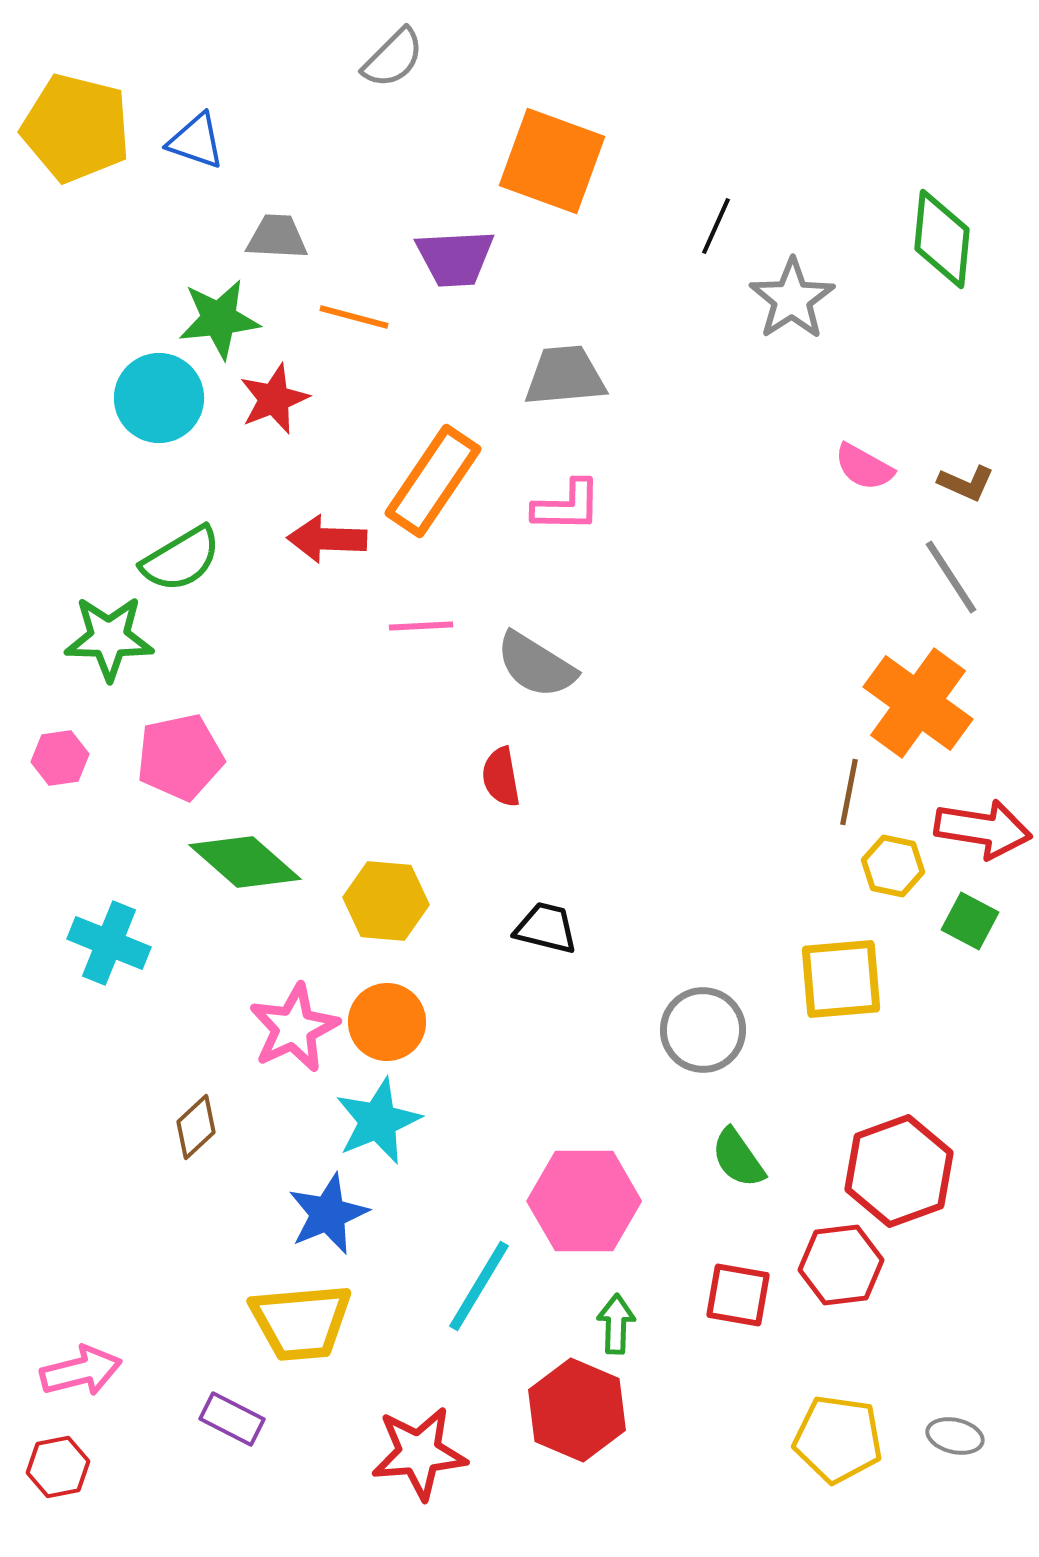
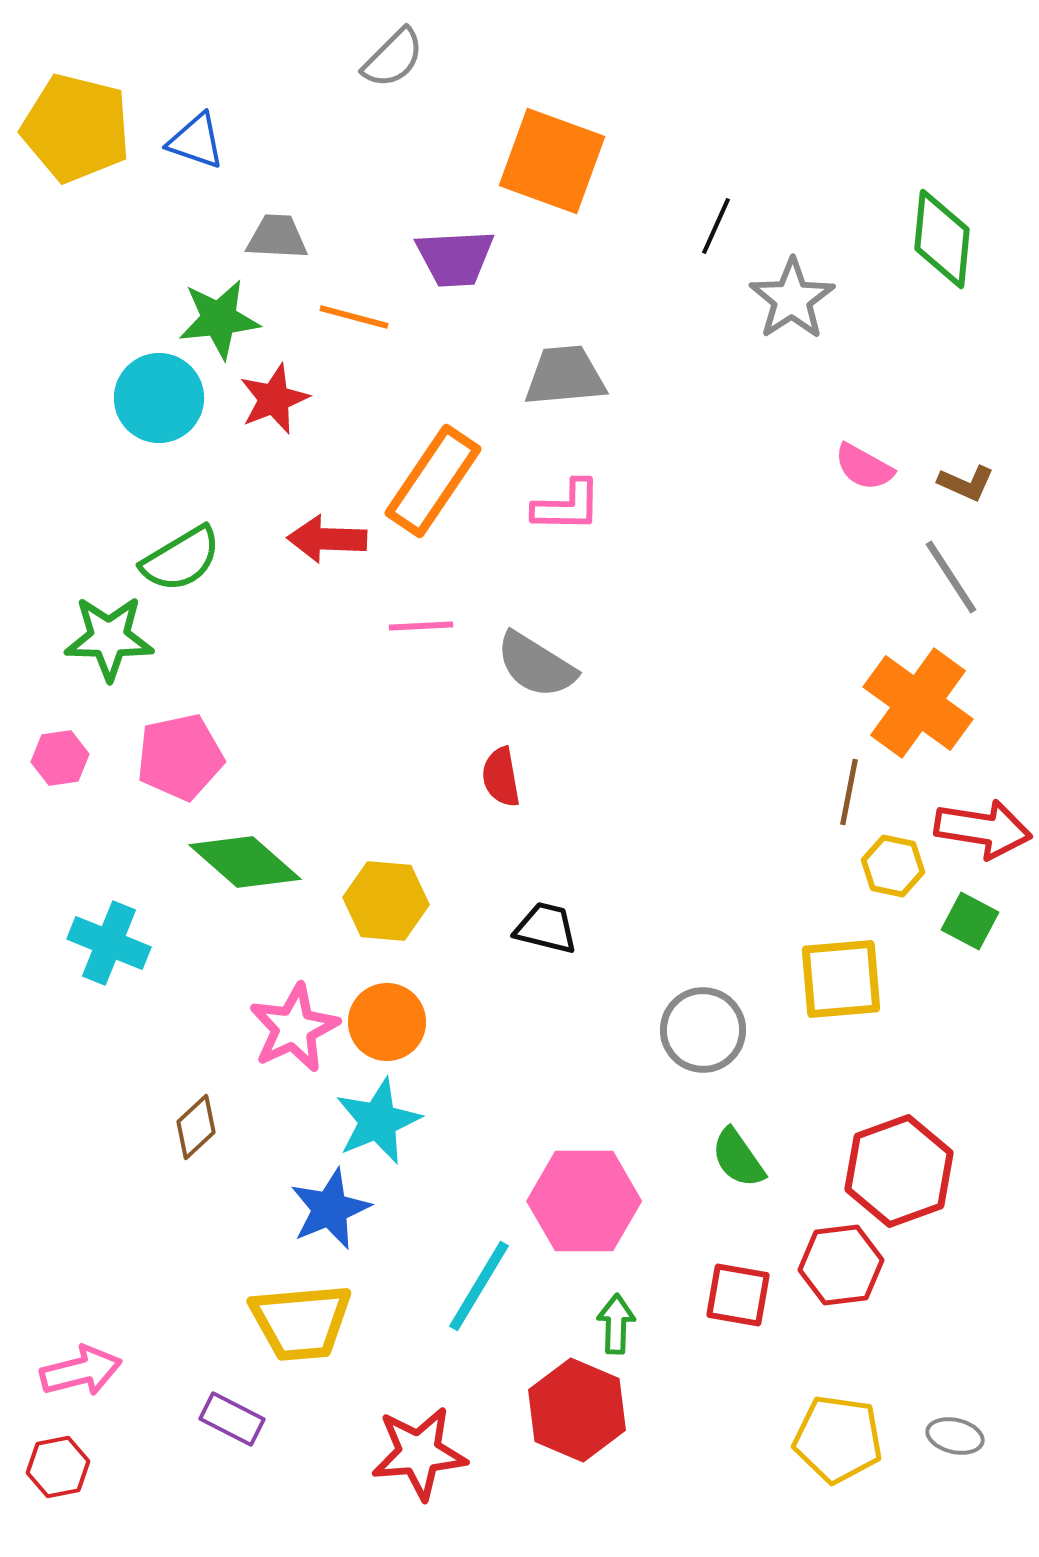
blue star at (328, 1214): moved 2 px right, 5 px up
